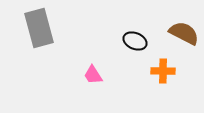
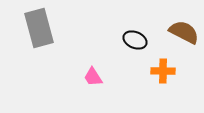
brown semicircle: moved 1 px up
black ellipse: moved 1 px up
pink trapezoid: moved 2 px down
